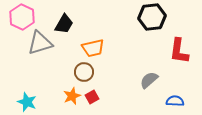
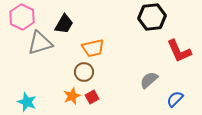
red L-shape: rotated 32 degrees counterclockwise
blue semicircle: moved 2 px up; rotated 48 degrees counterclockwise
